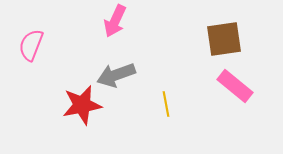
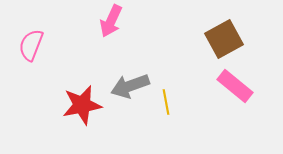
pink arrow: moved 4 px left
brown square: rotated 21 degrees counterclockwise
gray arrow: moved 14 px right, 11 px down
yellow line: moved 2 px up
